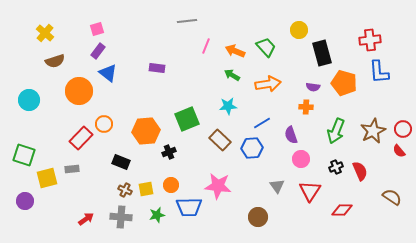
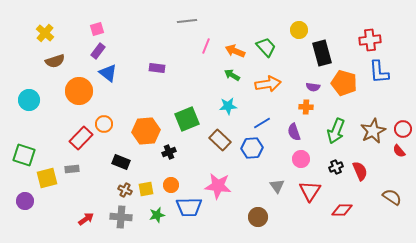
purple semicircle at (291, 135): moved 3 px right, 3 px up
